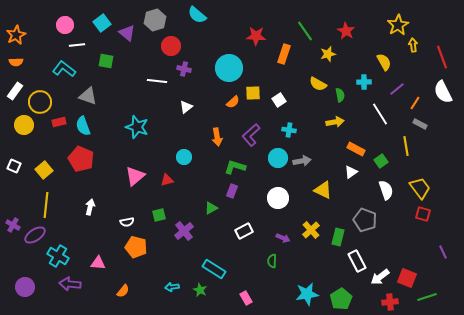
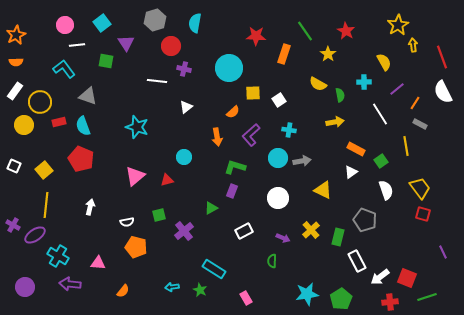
cyan semicircle at (197, 15): moved 2 px left, 8 px down; rotated 60 degrees clockwise
purple triangle at (127, 33): moved 1 px left, 10 px down; rotated 18 degrees clockwise
yellow star at (328, 54): rotated 21 degrees counterclockwise
cyan L-shape at (64, 69): rotated 15 degrees clockwise
orange semicircle at (233, 102): moved 10 px down
